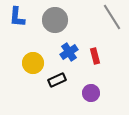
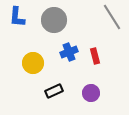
gray circle: moved 1 px left
blue cross: rotated 12 degrees clockwise
black rectangle: moved 3 px left, 11 px down
